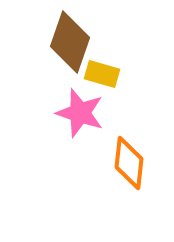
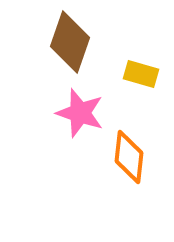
yellow rectangle: moved 39 px right
orange diamond: moved 6 px up
